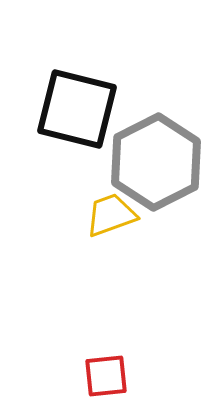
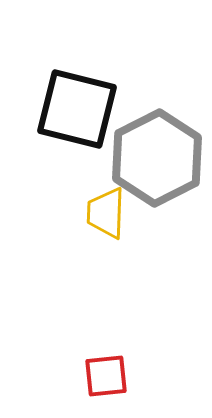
gray hexagon: moved 1 px right, 4 px up
yellow trapezoid: moved 5 px left, 2 px up; rotated 68 degrees counterclockwise
